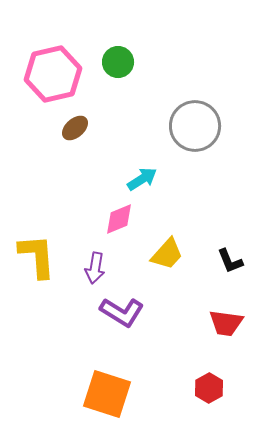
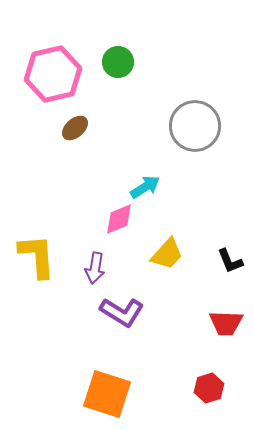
cyan arrow: moved 3 px right, 8 px down
red trapezoid: rotated 6 degrees counterclockwise
red hexagon: rotated 12 degrees clockwise
